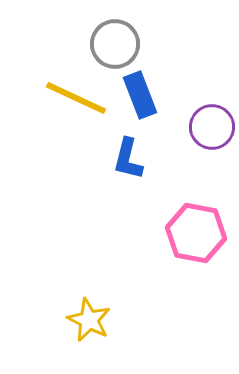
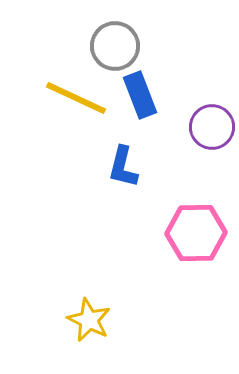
gray circle: moved 2 px down
blue L-shape: moved 5 px left, 8 px down
pink hexagon: rotated 12 degrees counterclockwise
